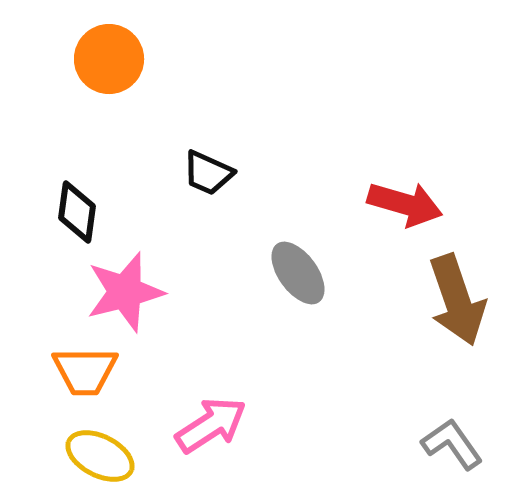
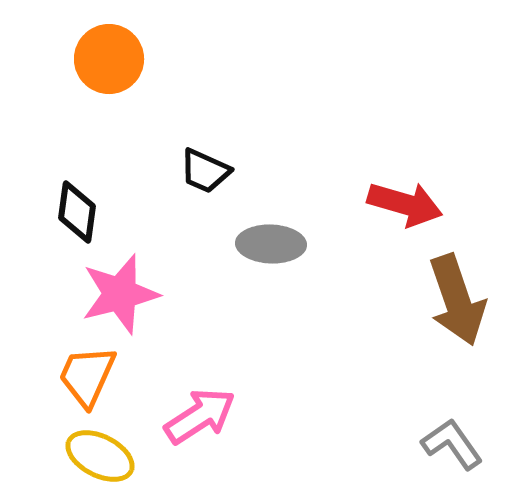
black trapezoid: moved 3 px left, 2 px up
gray ellipse: moved 27 px left, 29 px up; rotated 52 degrees counterclockwise
pink star: moved 5 px left, 2 px down
orange trapezoid: moved 2 px right, 5 px down; rotated 114 degrees clockwise
pink arrow: moved 11 px left, 9 px up
